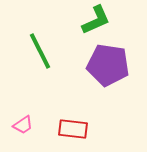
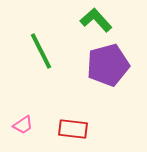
green L-shape: rotated 108 degrees counterclockwise
green line: moved 1 px right
purple pentagon: rotated 24 degrees counterclockwise
